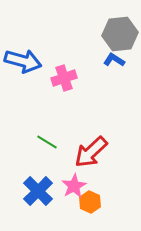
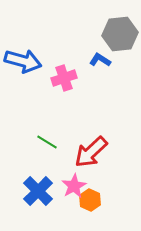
blue L-shape: moved 14 px left
orange hexagon: moved 2 px up
